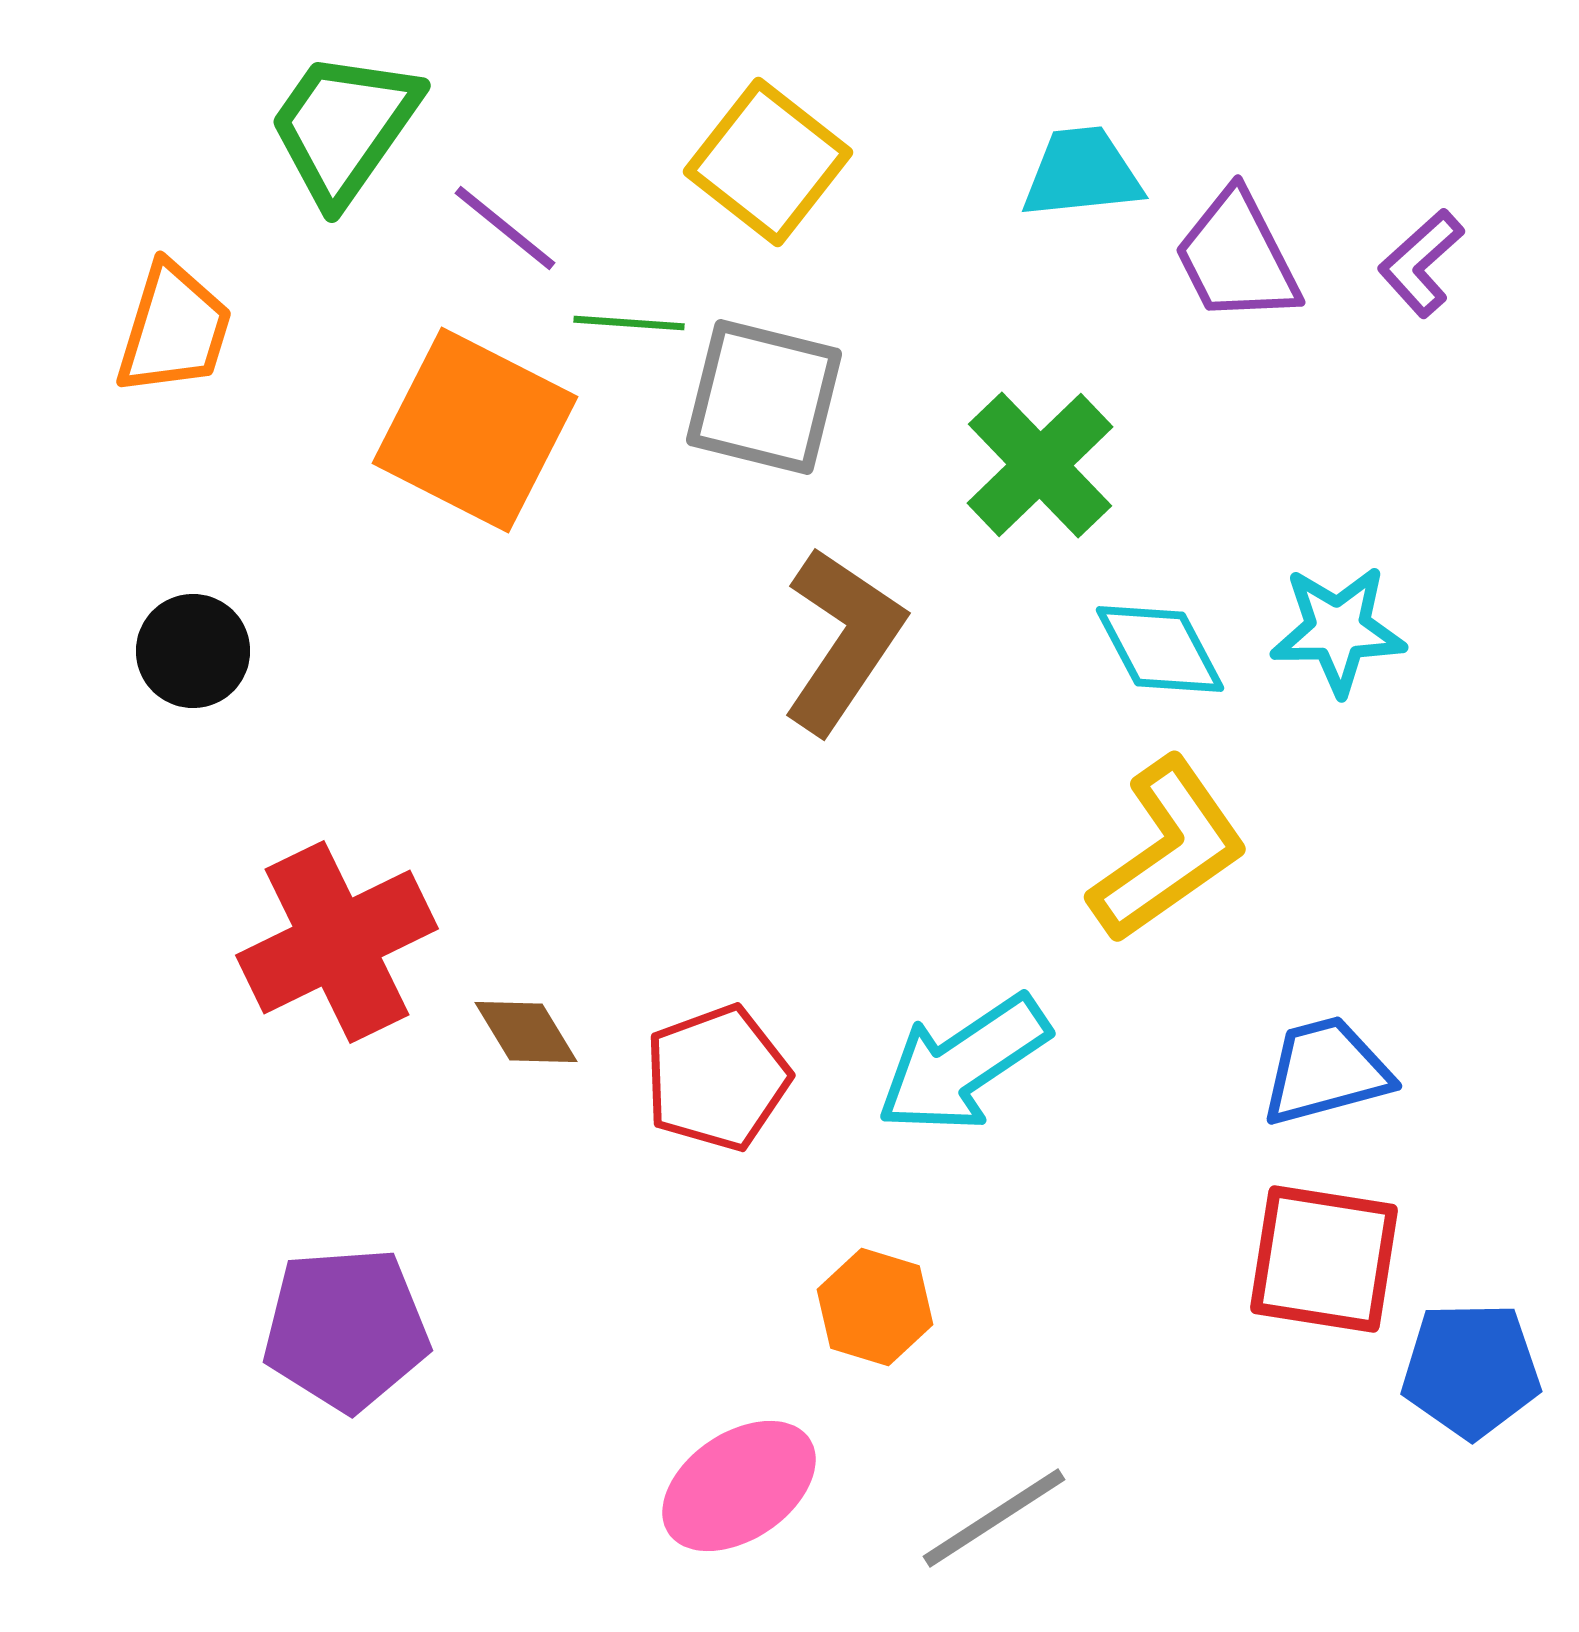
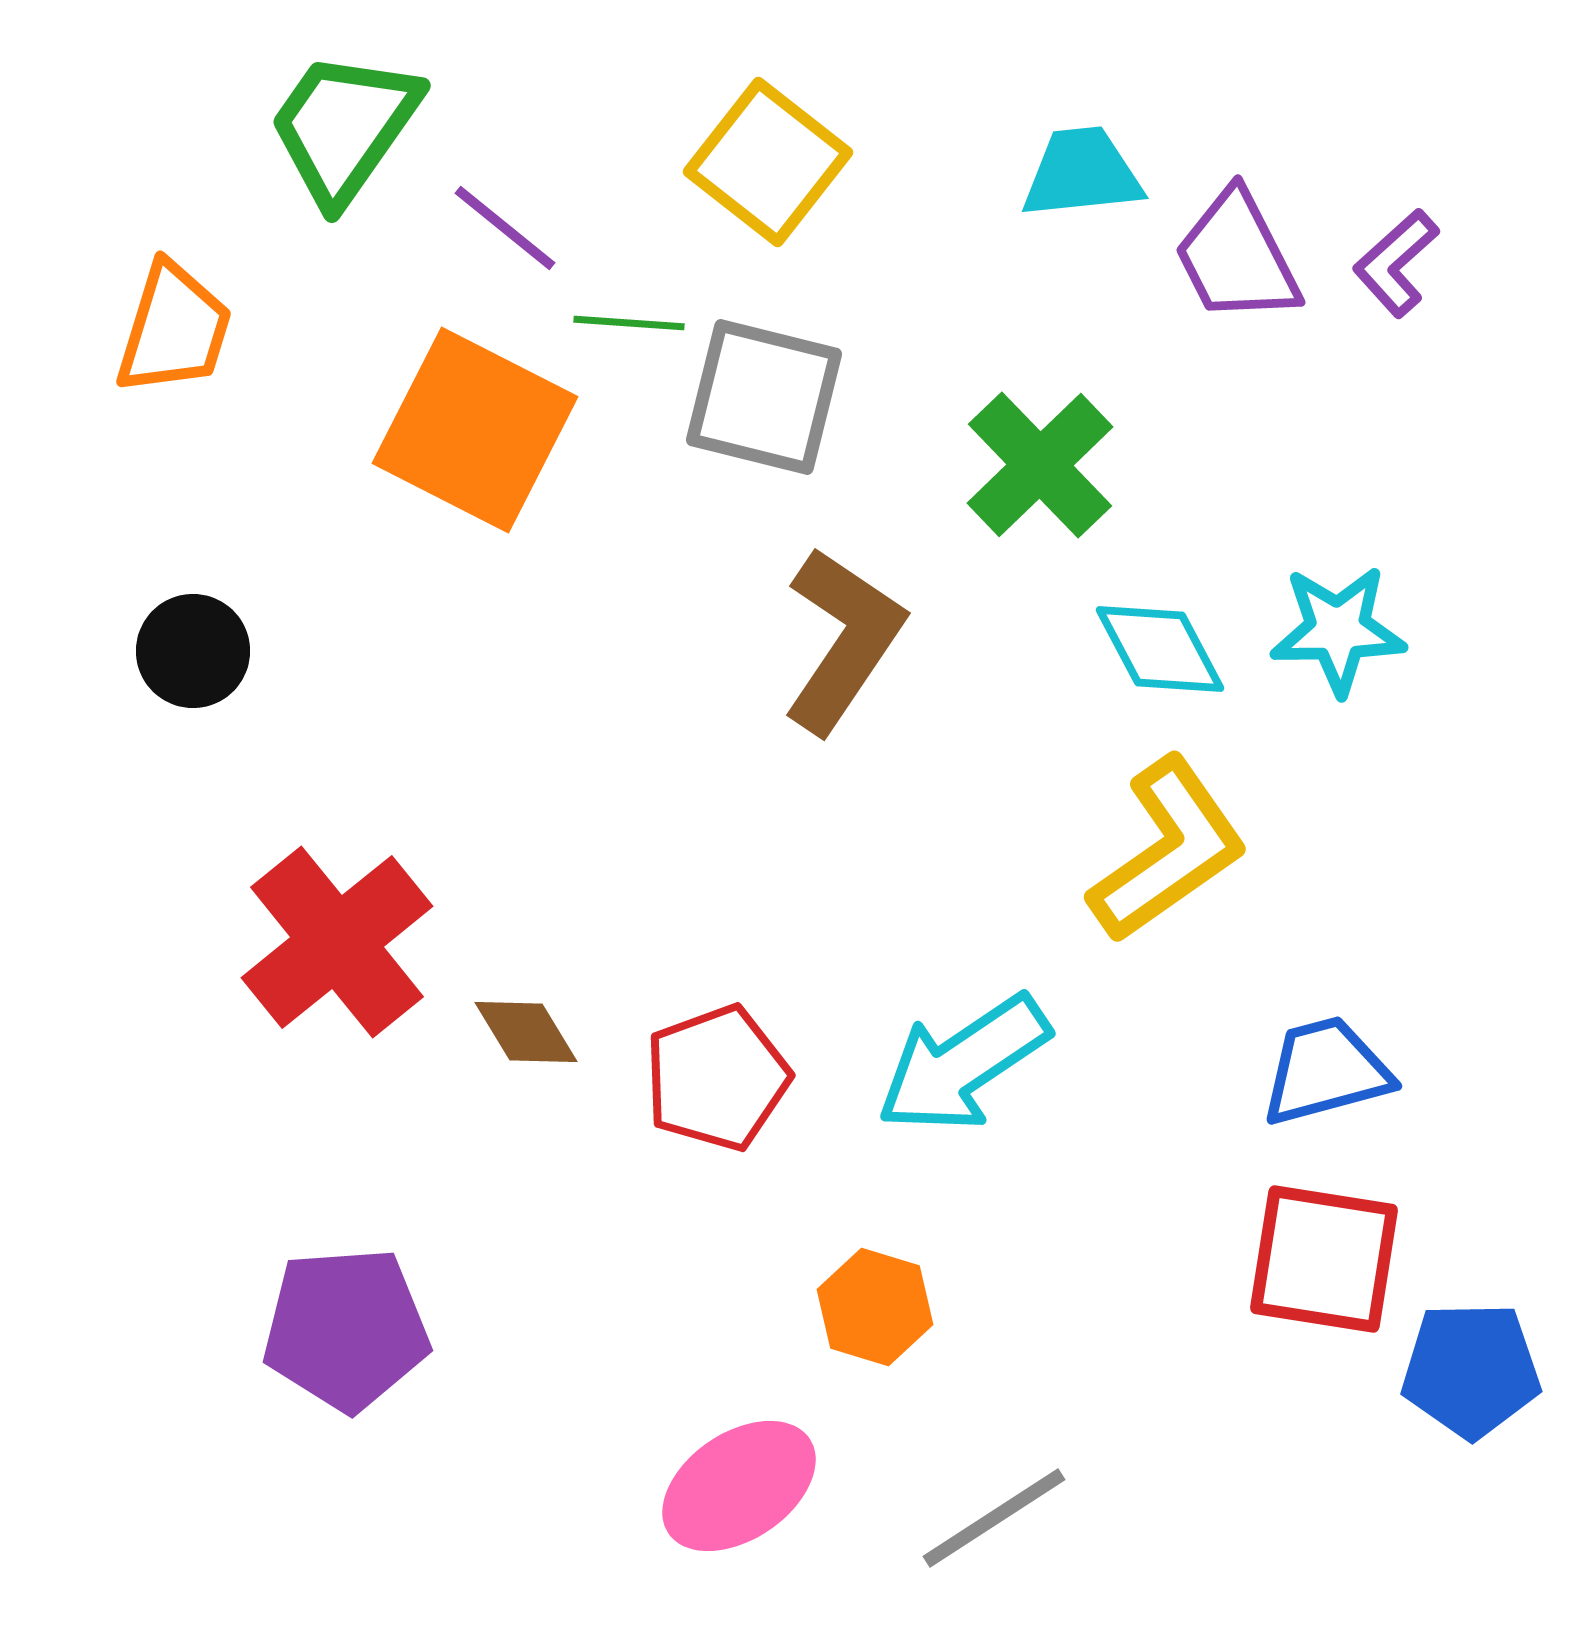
purple L-shape: moved 25 px left
red cross: rotated 13 degrees counterclockwise
